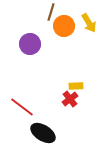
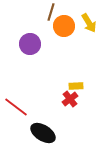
red line: moved 6 px left
